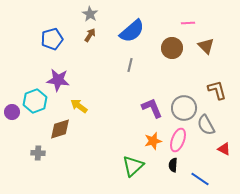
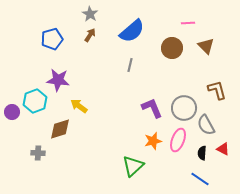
red triangle: moved 1 px left
black semicircle: moved 29 px right, 12 px up
